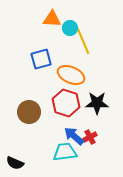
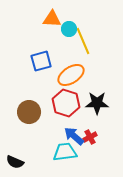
cyan circle: moved 1 px left, 1 px down
blue square: moved 2 px down
orange ellipse: rotated 56 degrees counterclockwise
black semicircle: moved 1 px up
